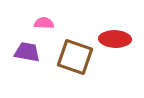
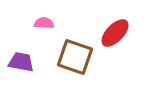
red ellipse: moved 6 px up; rotated 48 degrees counterclockwise
purple trapezoid: moved 6 px left, 10 px down
